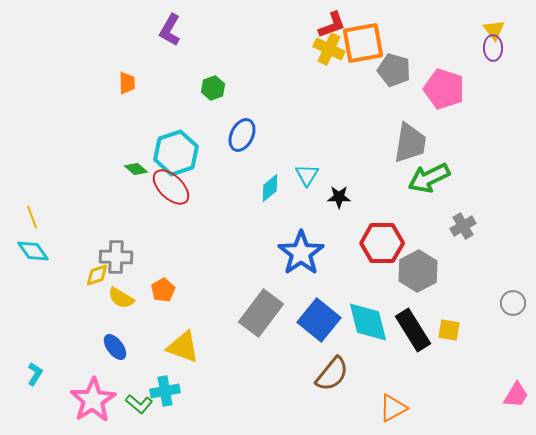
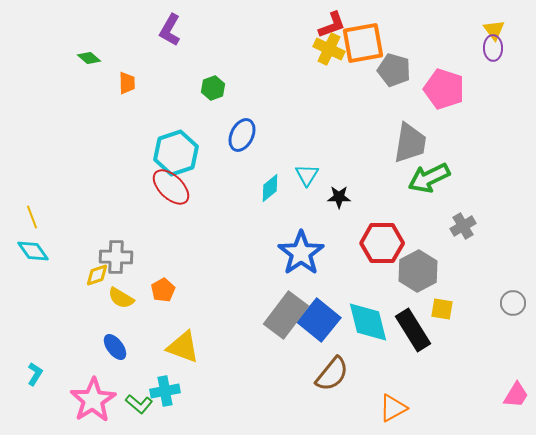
green diamond at (136, 169): moved 47 px left, 111 px up
gray rectangle at (261, 313): moved 25 px right, 2 px down
yellow square at (449, 330): moved 7 px left, 21 px up
